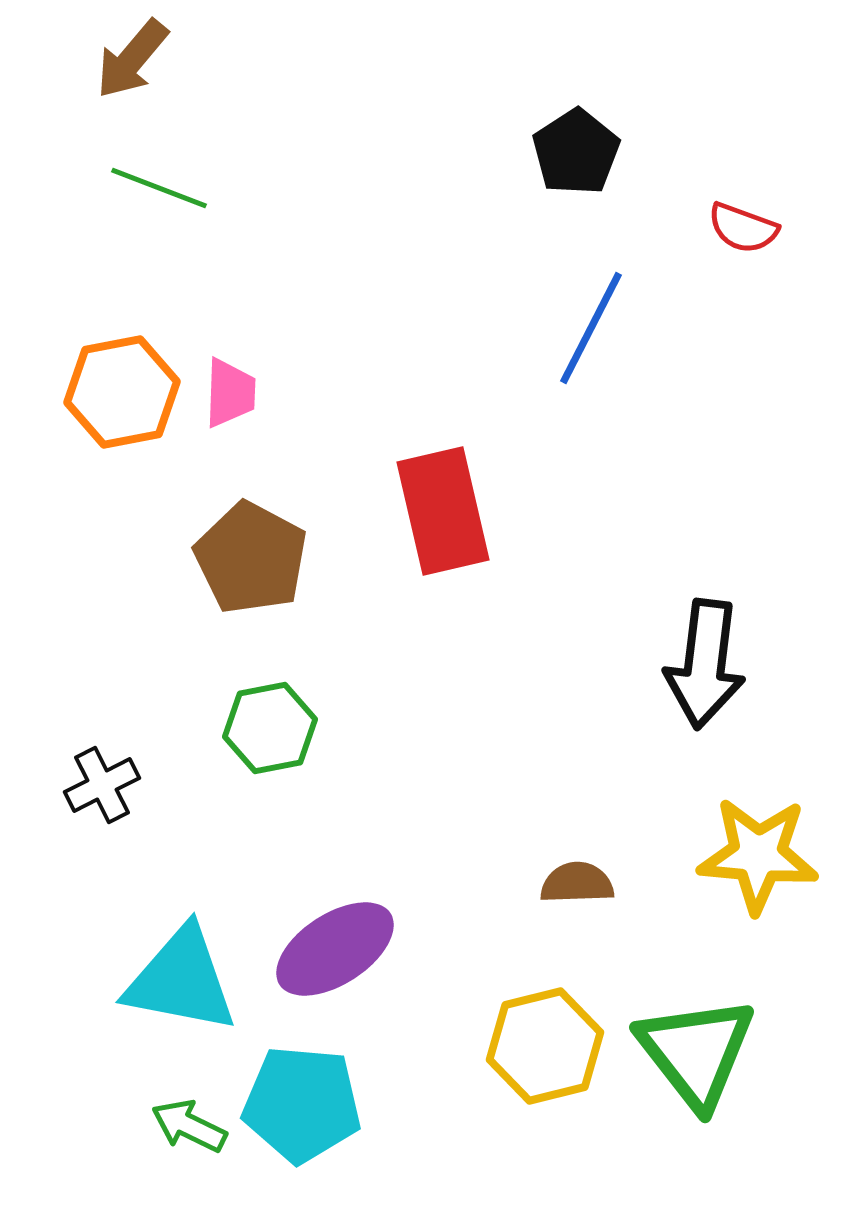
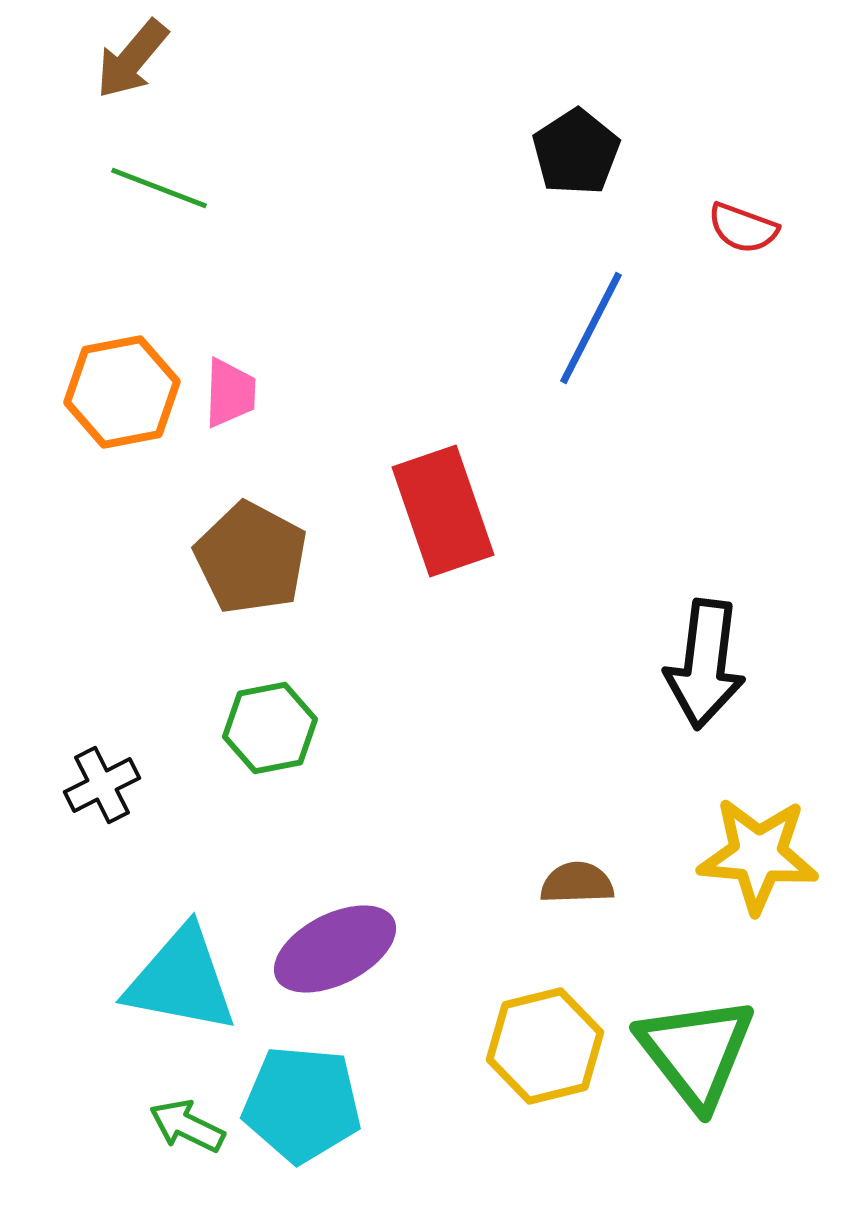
red rectangle: rotated 6 degrees counterclockwise
purple ellipse: rotated 6 degrees clockwise
green arrow: moved 2 px left
